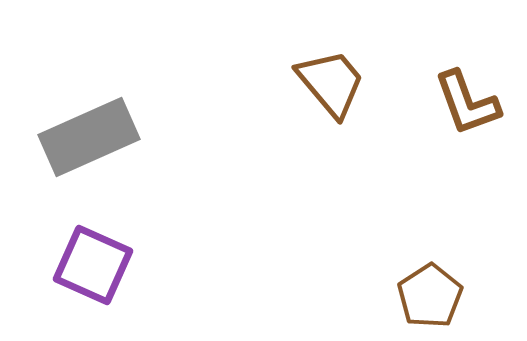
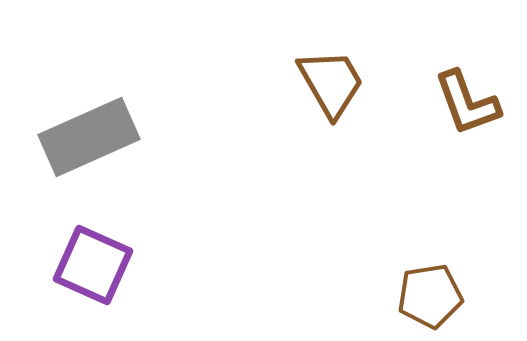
brown trapezoid: rotated 10 degrees clockwise
brown pentagon: rotated 24 degrees clockwise
